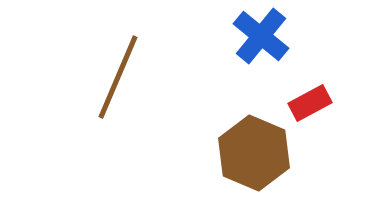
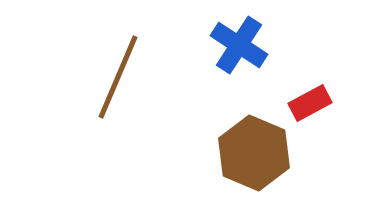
blue cross: moved 22 px left, 9 px down; rotated 6 degrees counterclockwise
